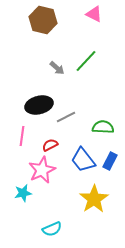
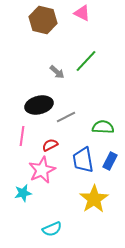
pink triangle: moved 12 px left, 1 px up
gray arrow: moved 4 px down
blue trapezoid: rotated 28 degrees clockwise
